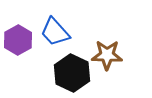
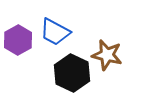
blue trapezoid: rotated 20 degrees counterclockwise
brown star: rotated 12 degrees clockwise
